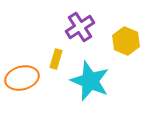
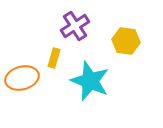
purple cross: moved 5 px left, 1 px up
yellow hexagon: rotated 16 degrees counterclockwise
yellow rectangle: moved 2 px left, 1 px up
